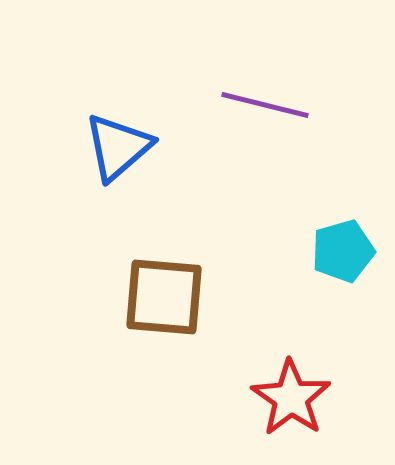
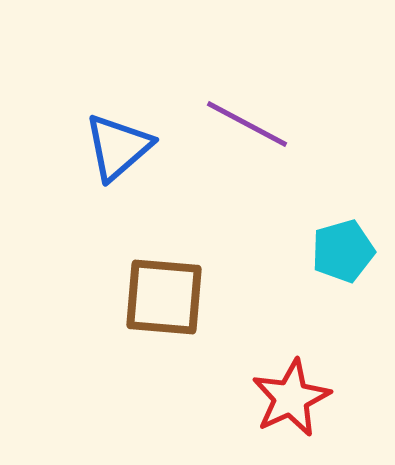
purple line: moved 18 px left, 19 px down; rotated 14 degrees clockwise
red star: rotated 12 degrees clockwise
